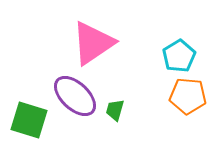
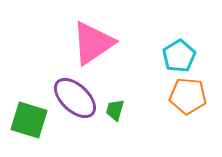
purple ellipse: moved 2 px down
